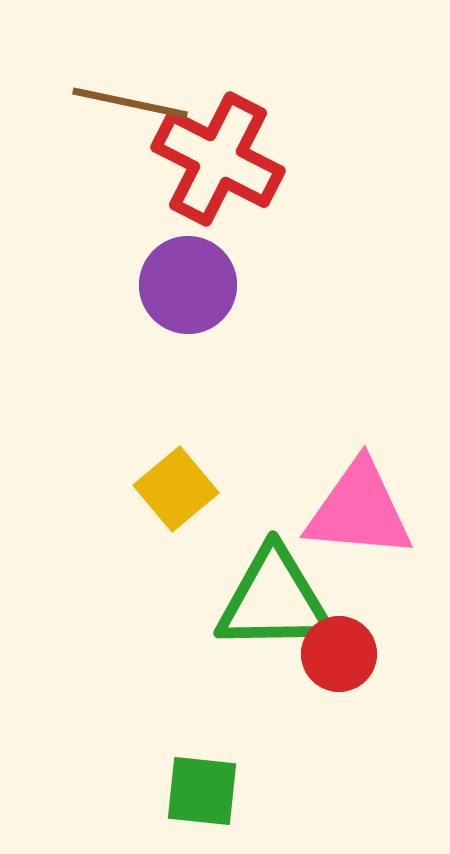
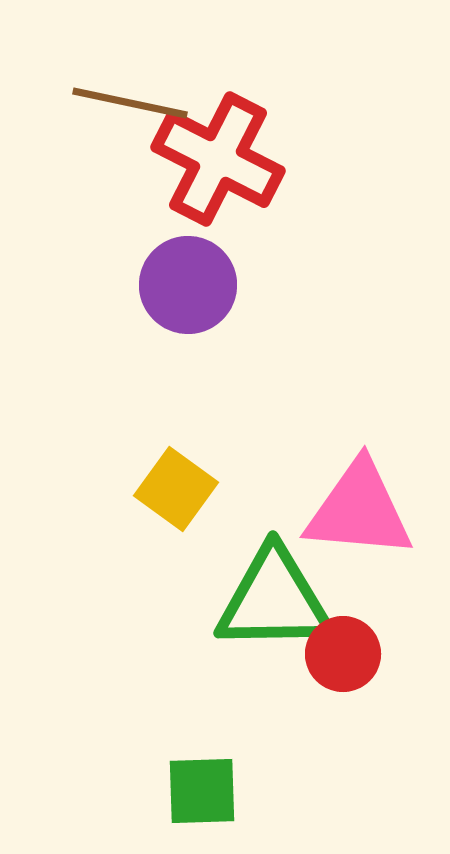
yellow square: rotated 14 degrees counterclockwise
red circle: moved 4 px right
green square: rotated 8 degrees counterclockwise
